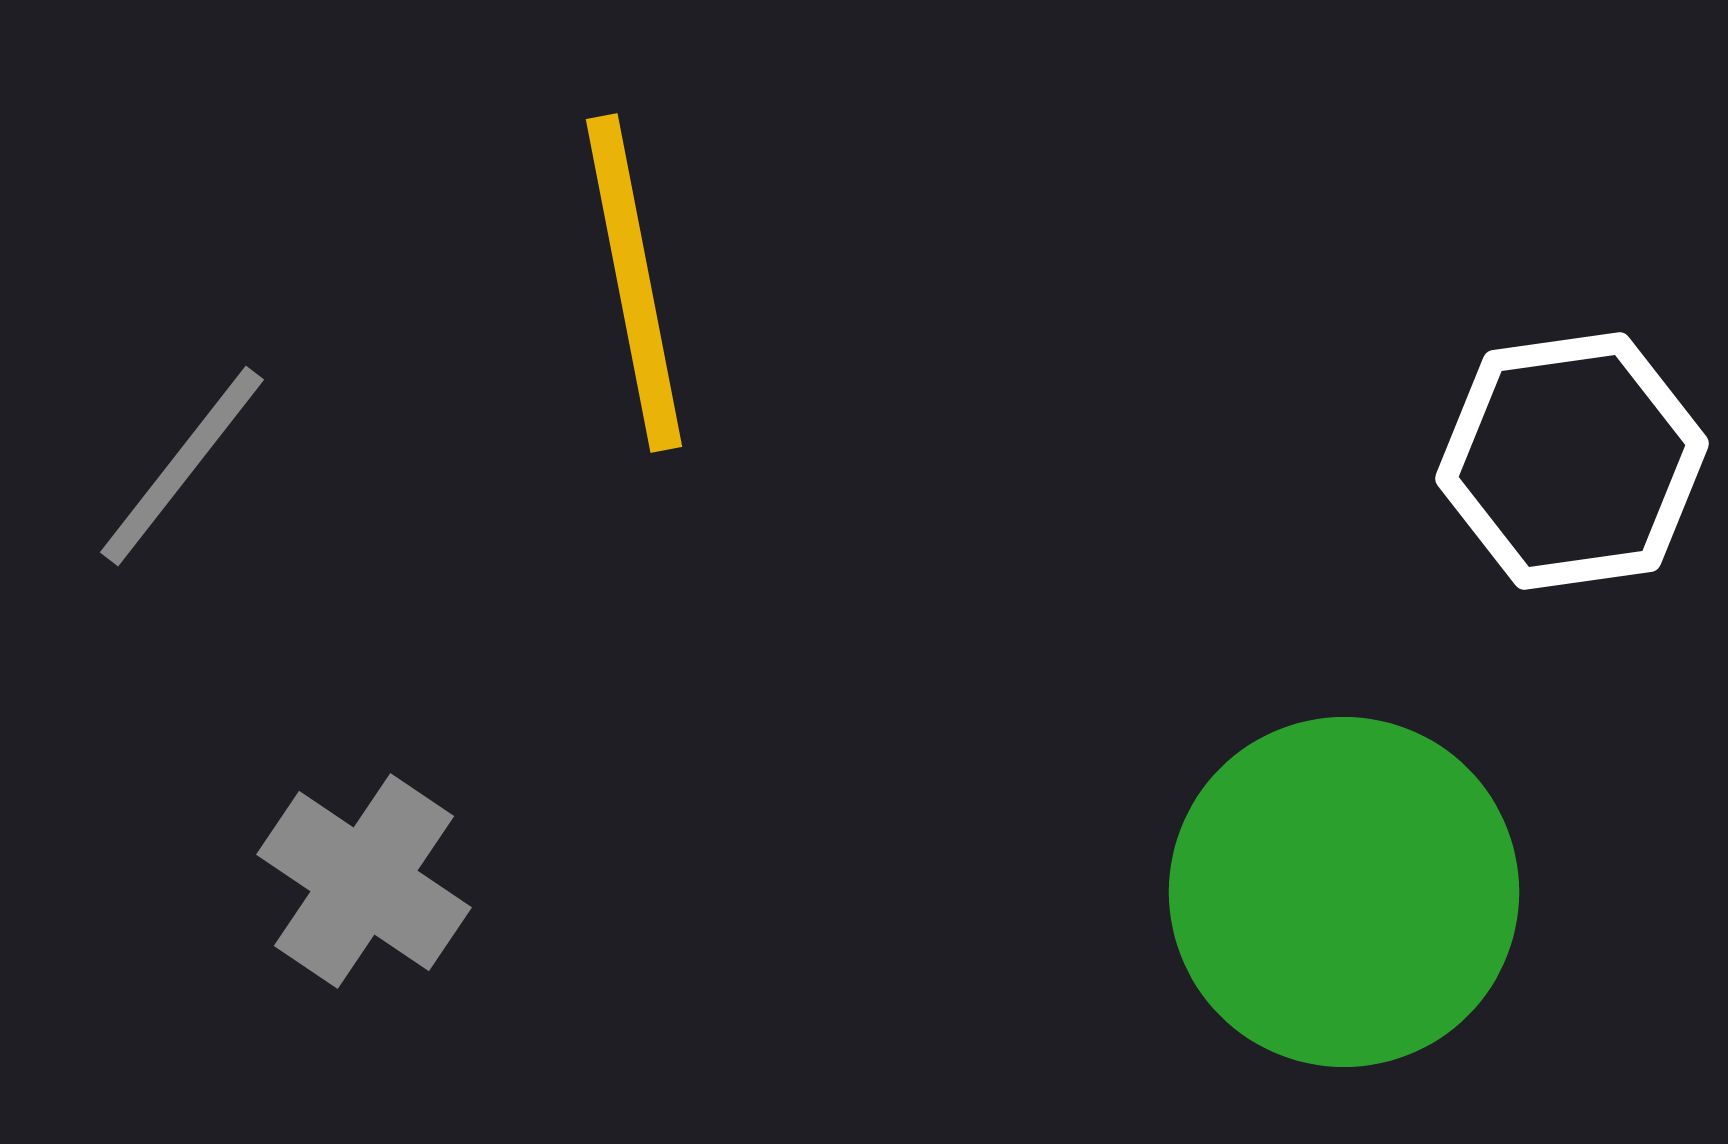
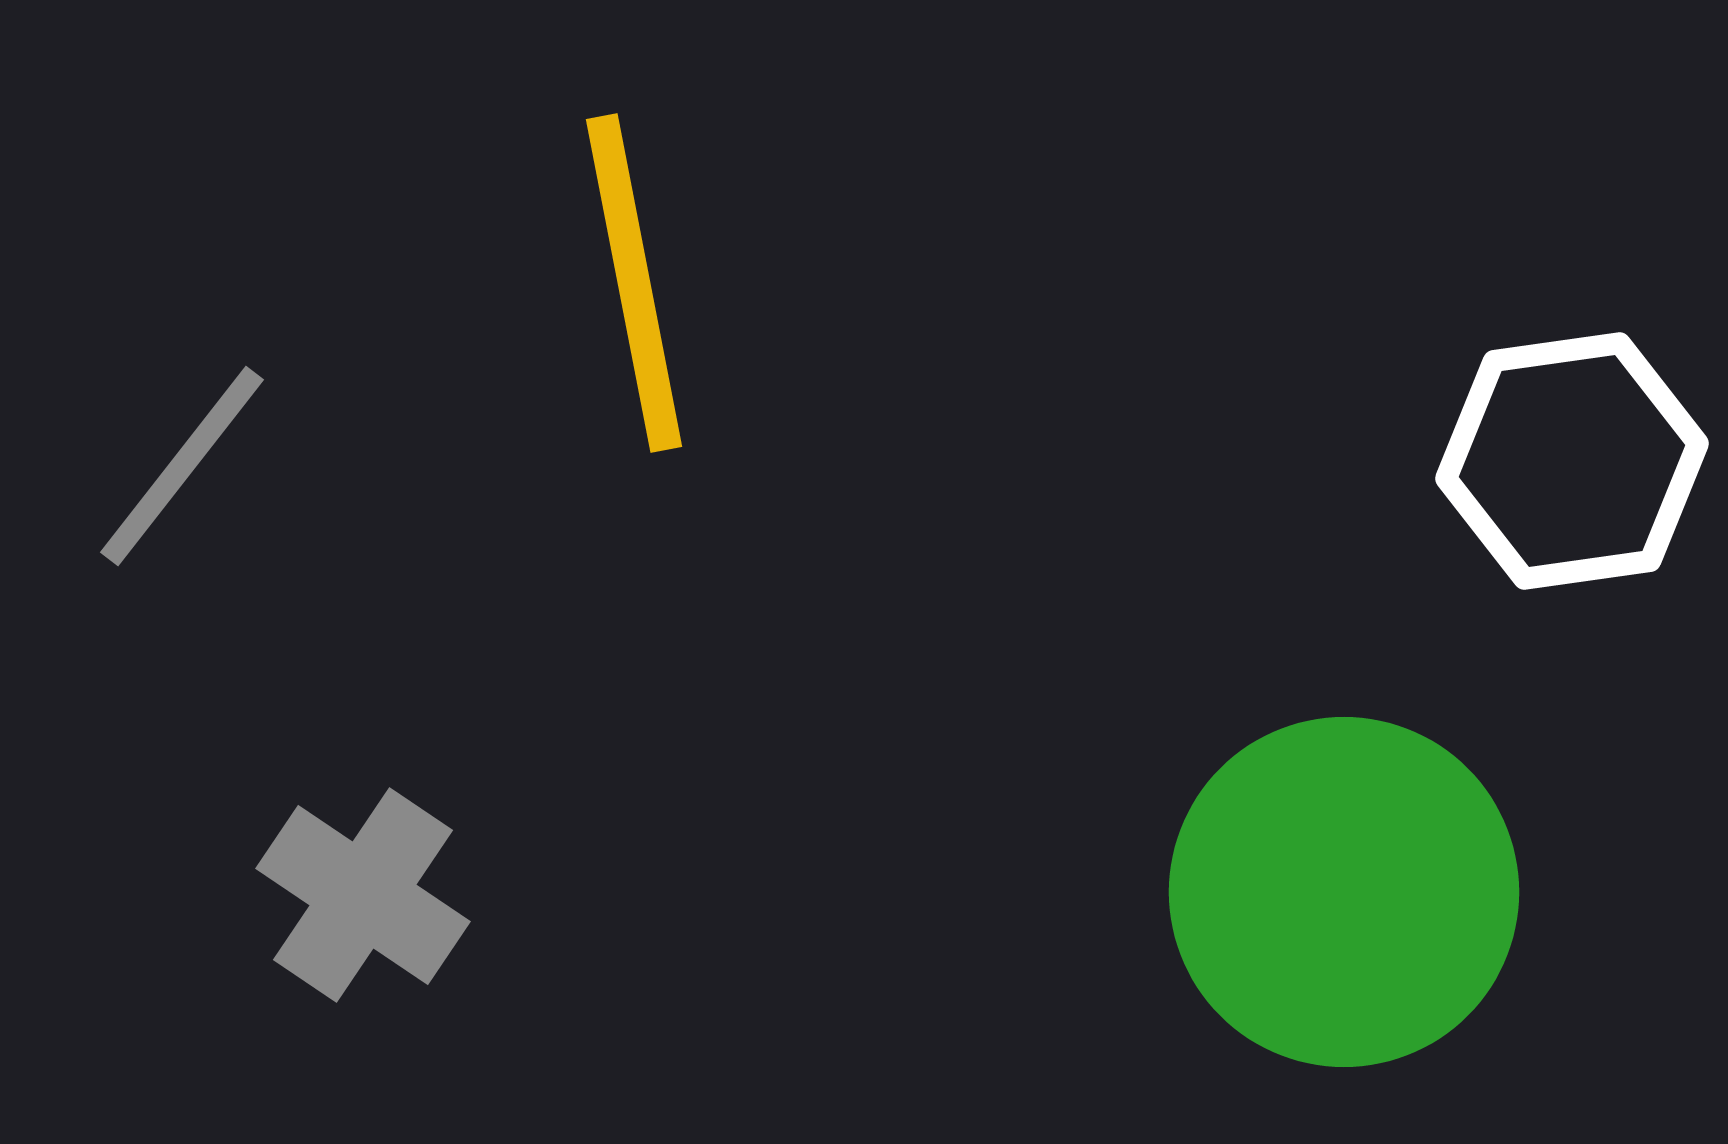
gray cross: moved 1 px left, 14 px down
